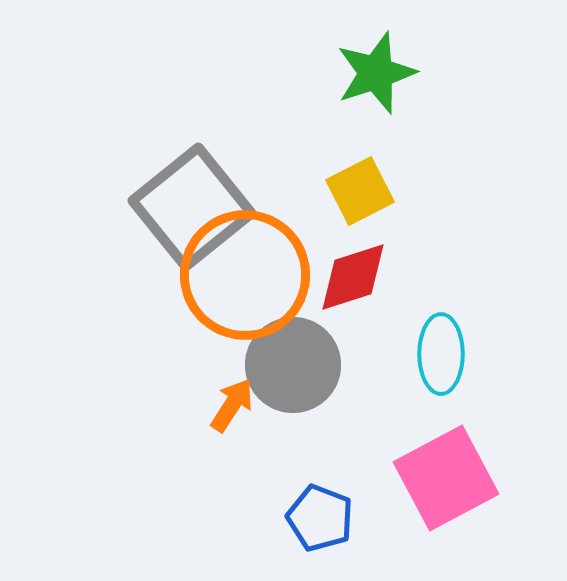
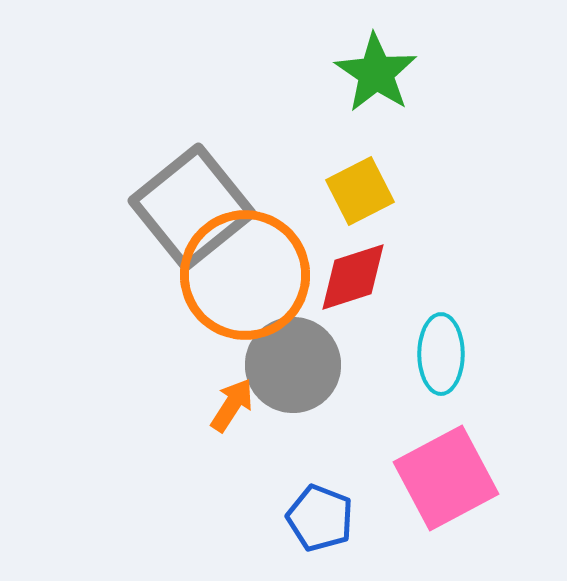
green star: rotated 20 degrees counterclockwise
